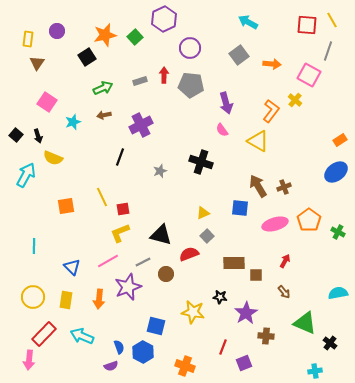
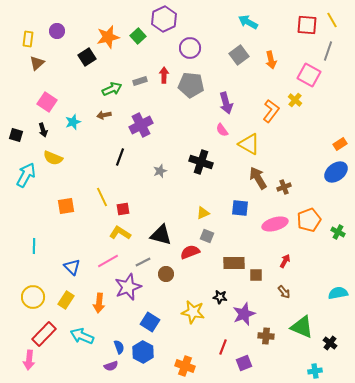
orange star at (105, 35): moved 3 px right, 2 px down
green square at (135, 37): moved 3 px right, 1 px up
brown triangle at (37, 63): rotated 14 degrees clockwise
orange arrow at (272, 64): moved 1 px left, 4 px up; rotated 72 degrees clockwise
green arrow at (103, 88): moved 9 px right, 1 px down
black square at (16, 135): rotated 24 degrees counterclockwise
black arrow at (38, 136): moved 5 px right, 6 px up
orange rectangle at (340, 140): moved 4 px down
yellow triangle at (258, 141): moved 9 px left, 3 px down
brown arrow at (258, 186): moved 8 px up
orange pentagon at (309, 220): rotated 15 degrees clockwise
yellow L-shape at (120, 233): rotated 55 degrees clockwise
gray square at (207, 236): rotated 24 degrees counterclockwise
red semicircle at (189, 254): moved 1 px right, 2 px up
orange arrow at (99, 299): moved 4 px down
yellow rectangle at (66, 300): rotated 24 degrees clockwise
purple star at (246, 313): moved 2 px left, 1 px down; rotated 10 degrees clockwise
green triangle at (305, 323): moved 3 px left, 4 px down
blue square at (156, 326): moved 6 px left, 4 px up; rotated 18 degrees clockwise
